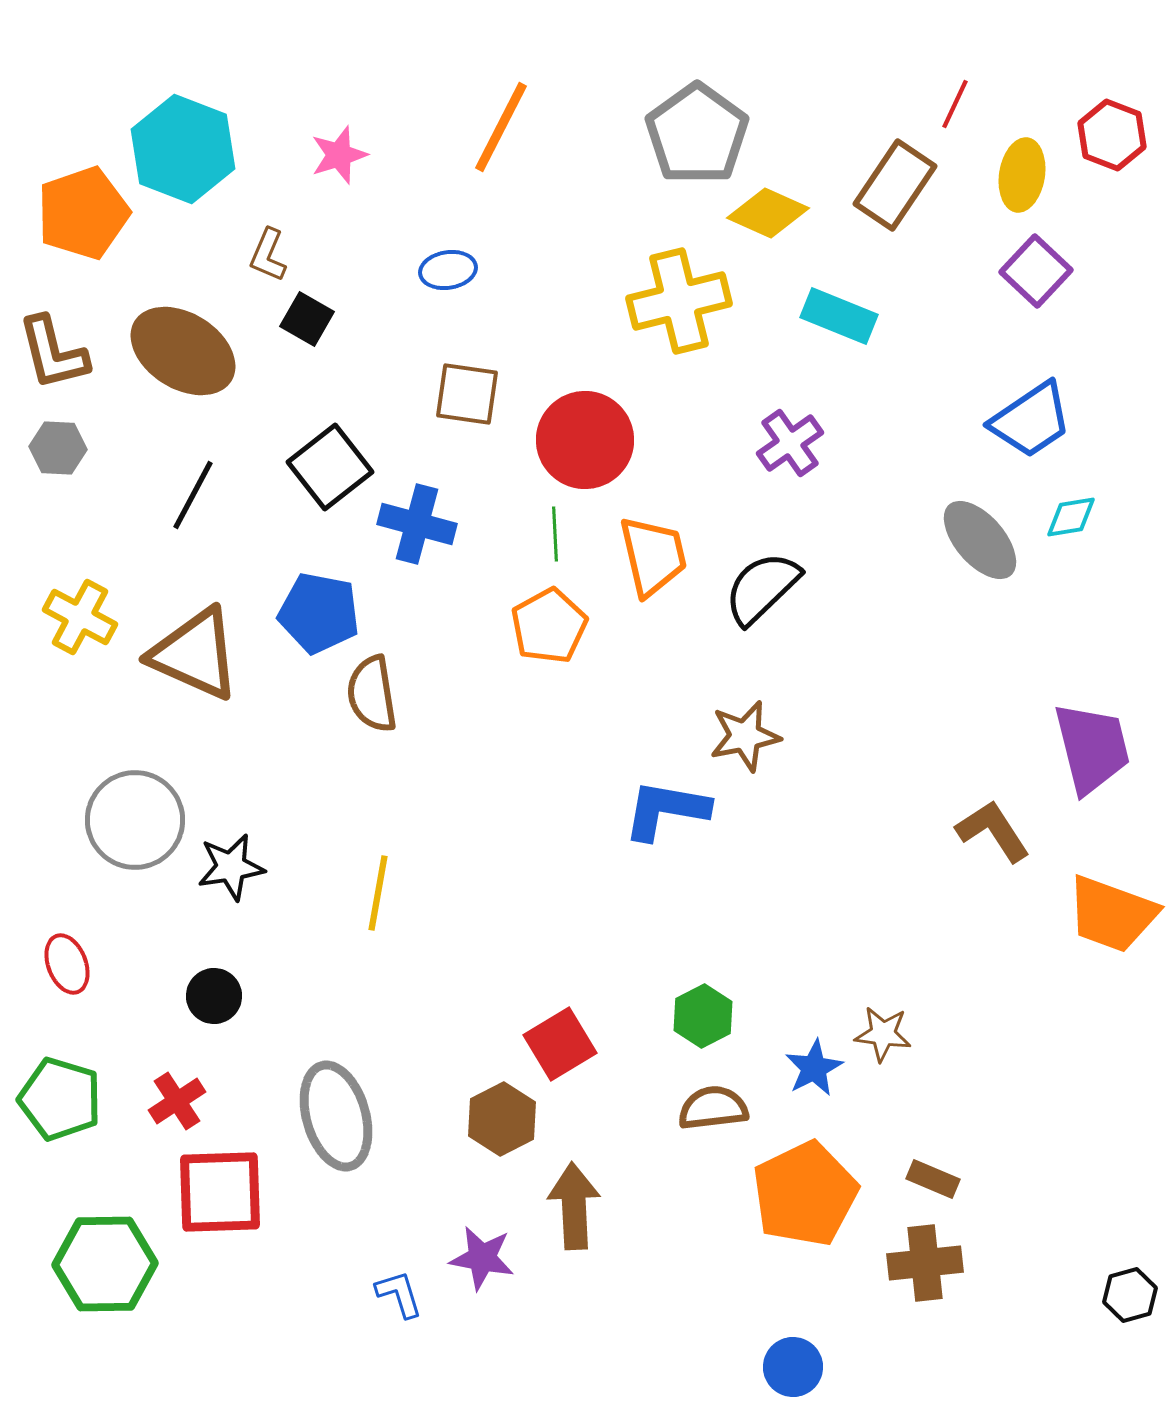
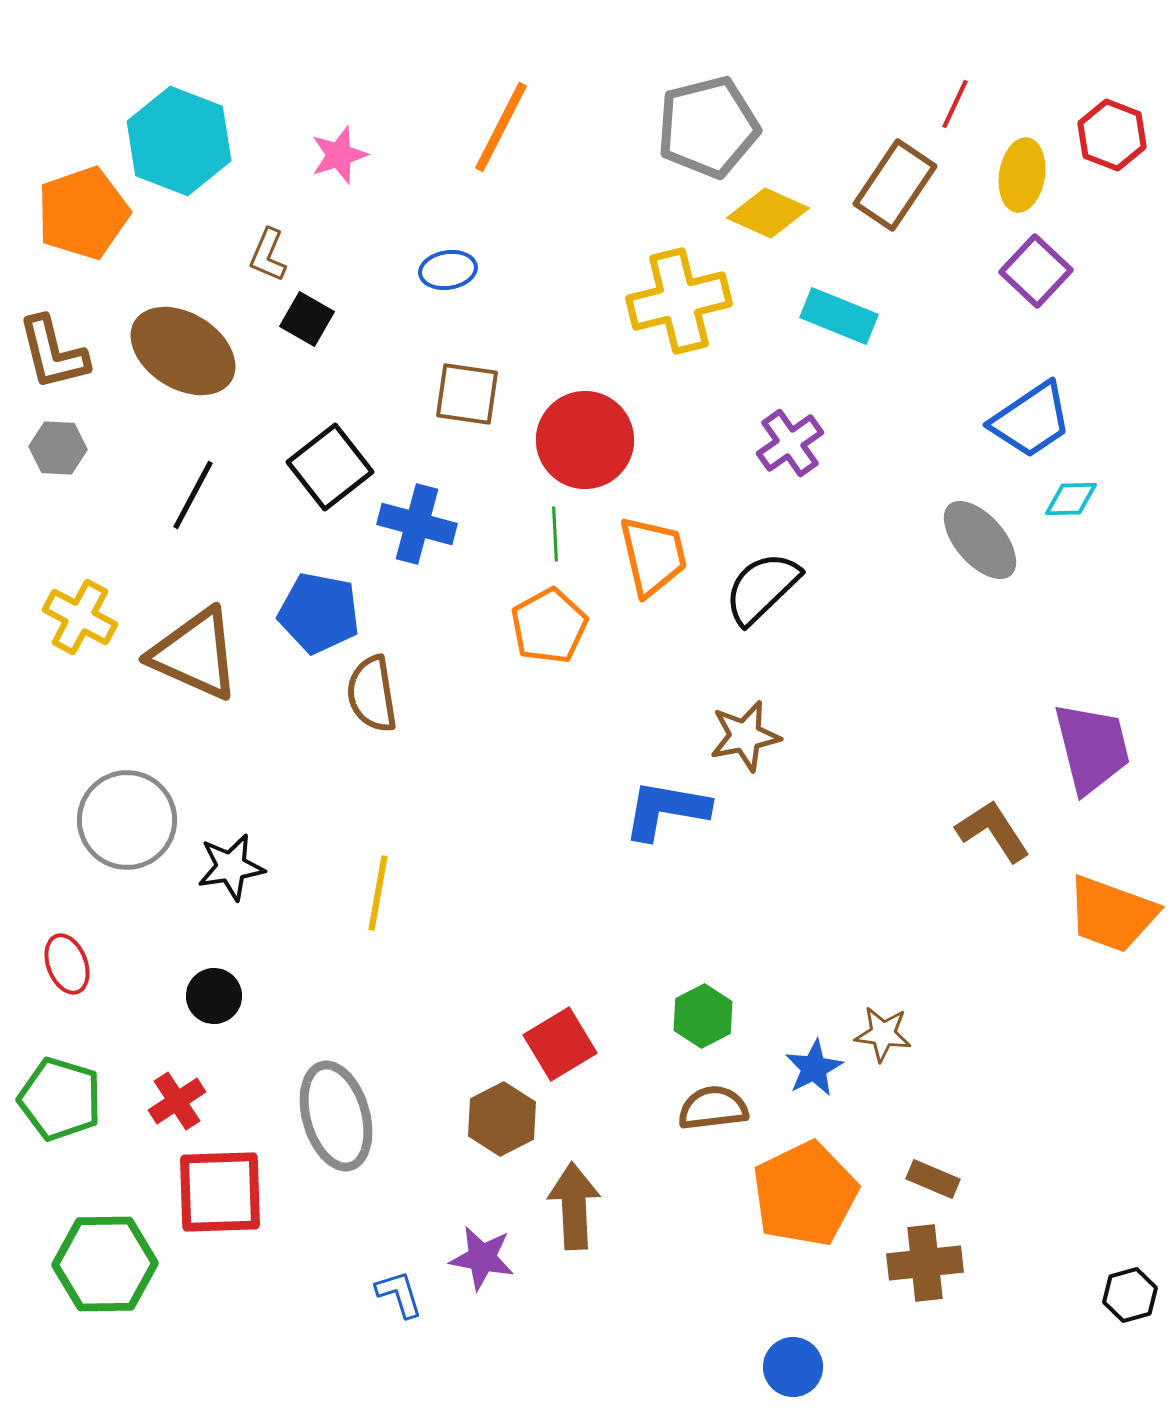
gray pentagon at (697, 134): moved 11 px right, 7 px up; rotated 22 degrees clockwise
cyan hexagon at (183, 149): moved 4 px left, 8 px up
cyan diamond at (1071, 517): moved 18 px up; rotated 8 degrees clockwise
gray circle at (135, 820): moved 8 px left
